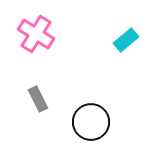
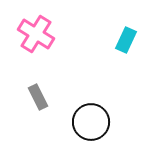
cyan rectangle: rotated 25 degrees counterclockwise
gray rectangle: moved 2 px up
